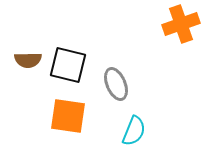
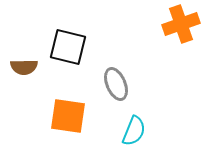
brown semicircle: moved 4 px left, 7 px down
black square: moved 18 px up
